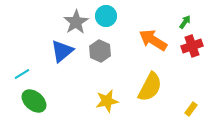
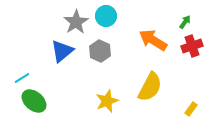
cyan line: moved 4 px down
yellow star: rotated 10 degrees counterclockwise
